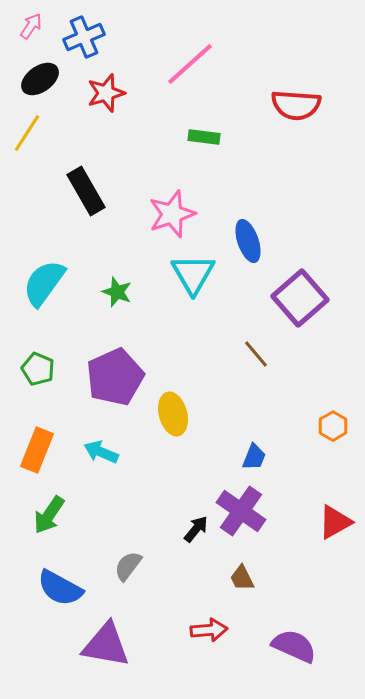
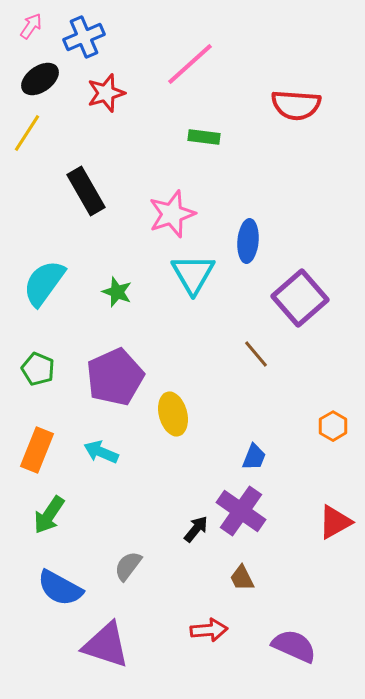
blue ellipse: rotated 24 degrees clockwise
purple triangle: rotated 8 degrees clockwise
